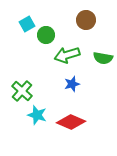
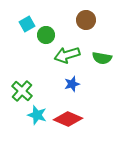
green semicircle: moved 1 px left
red diamond: moved 3 px left, 3 px up
